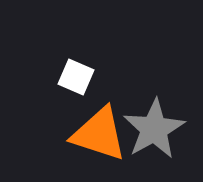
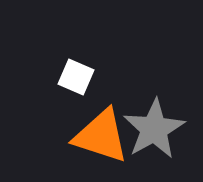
orange triangle: moved 2 px right, 2 px down
